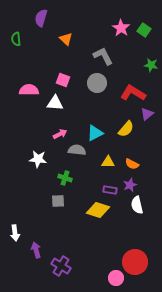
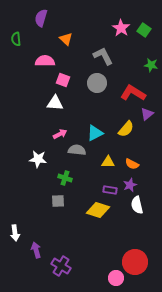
pink semicircle: moved 16 px right, 29 px up
